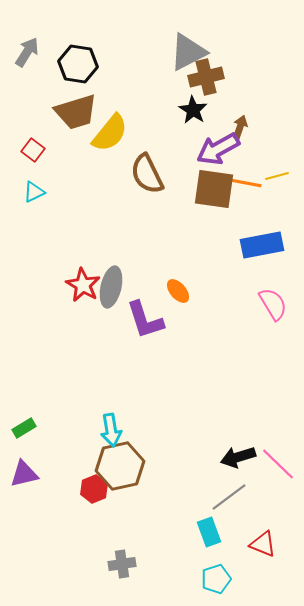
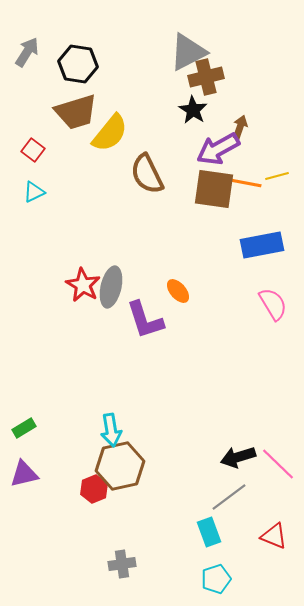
red triangle: moved 11 px right, 8 px up
